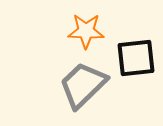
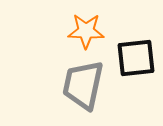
gray trapezoid: rotated 34 degrees counterclockwise
